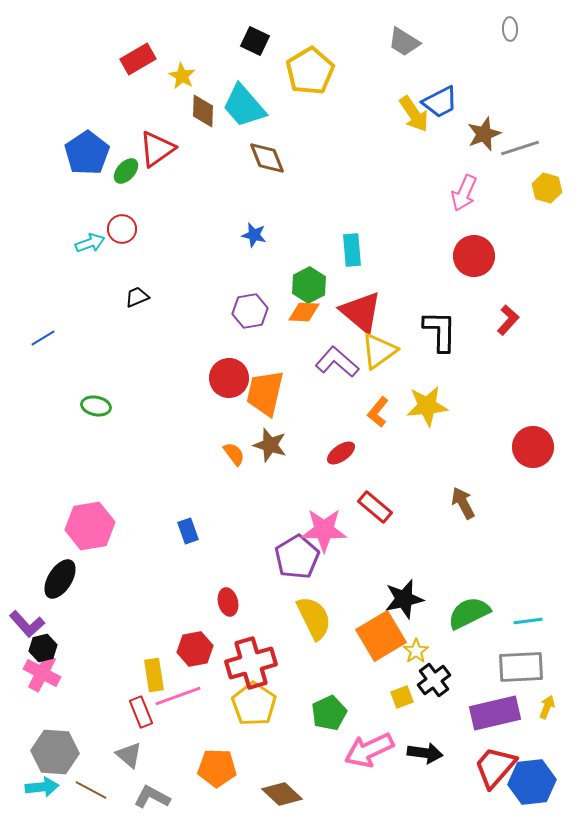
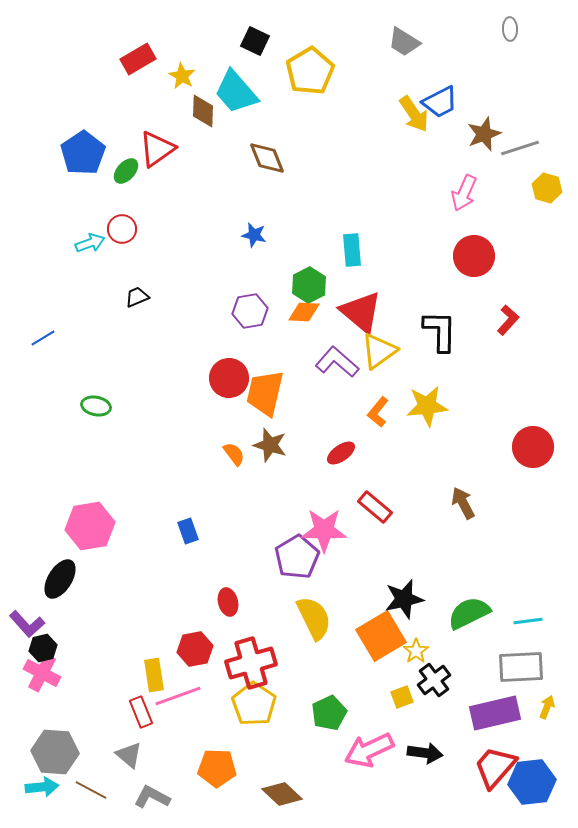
cyan trapezoid at (244, 106): moved 8 px left, 14 px up
blue pentagon at (87, 153): moved 4 px left
